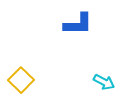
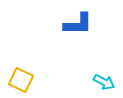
yellow square: rotated 20 degrees counterclockwise
